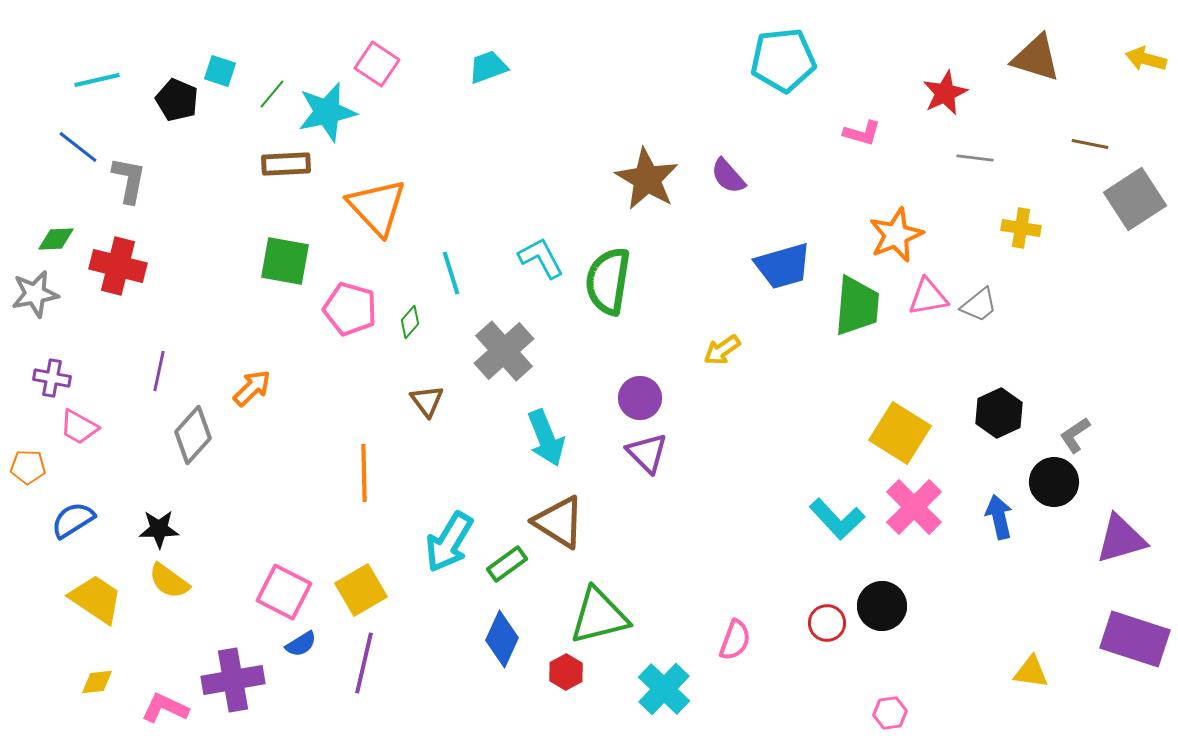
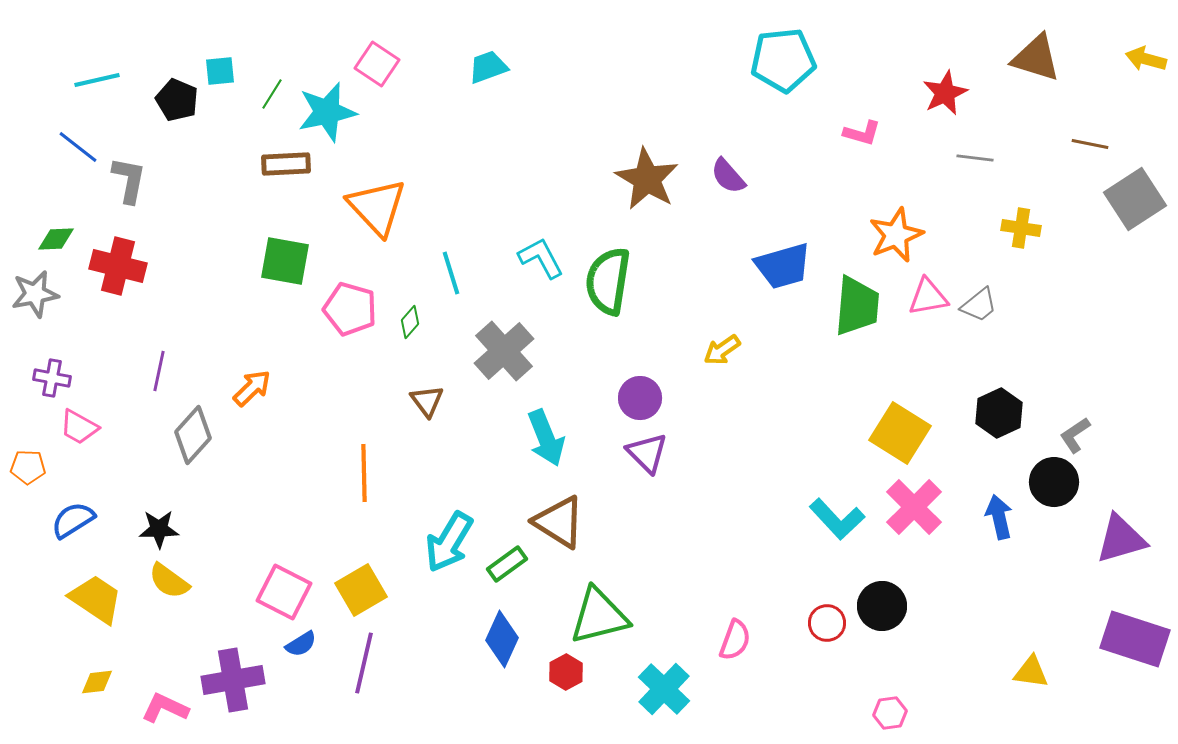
cyan square at (220, 71): rotated 24 degrees counterclockwise
green line at (272, 94): rotated 8 degrees counterclockwise
